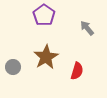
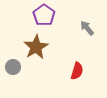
brown star: moved 10 px left, 10 px up
